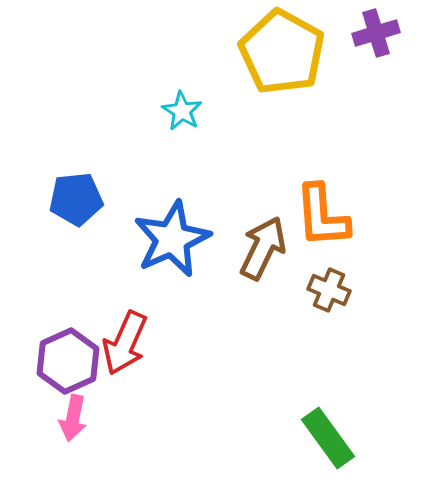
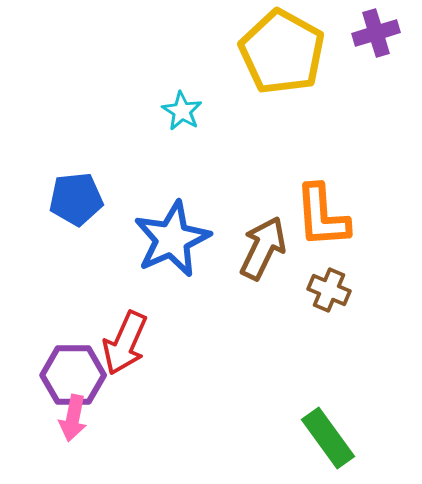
purple hexagon: moved 5 px right, 14 px down; rotated 24 degrees clockwise
